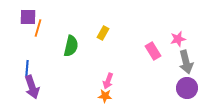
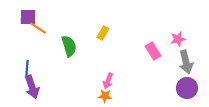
orange line: rotated 72 degrees counterclockwise
green semicircle: moved 2 px left; rotated 30 degrees counterclockwise
